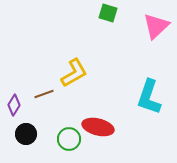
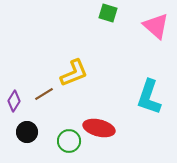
pink triangle: rotated 36 degrees counterclockwise
yellow L-shape: rotated 8 degrees clockwise
brown line: rotated 12 degrees counterclockwise
purple diamond: moved 4 px up
red ellipse: moved 1 px right, 1 px down
black circle: moved 1 px right, 2 px up
green circle: moved 2 px down
